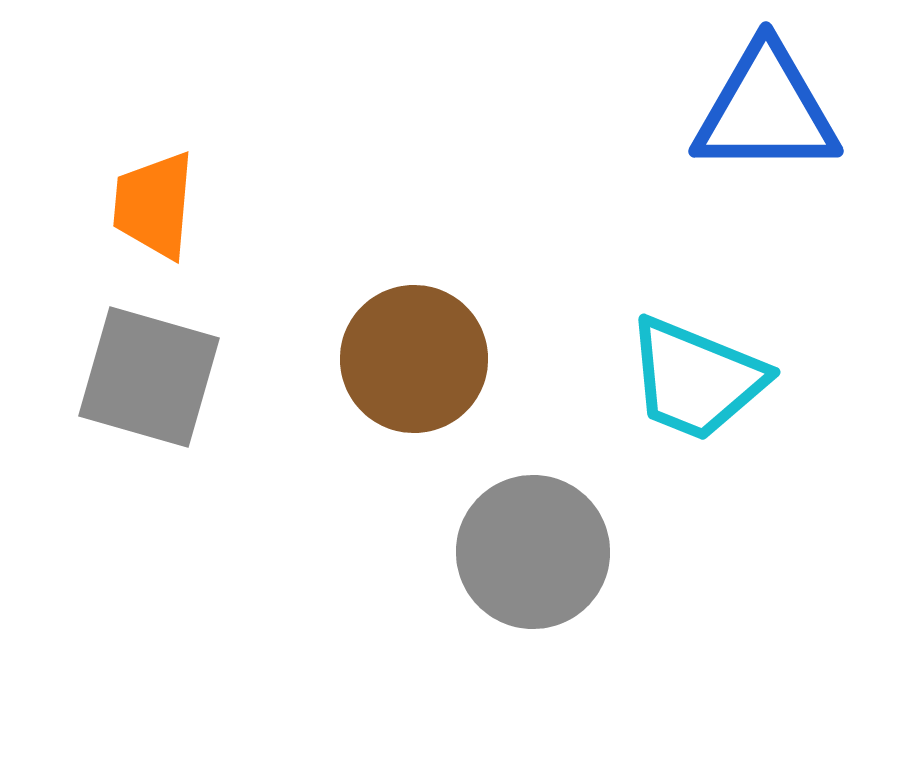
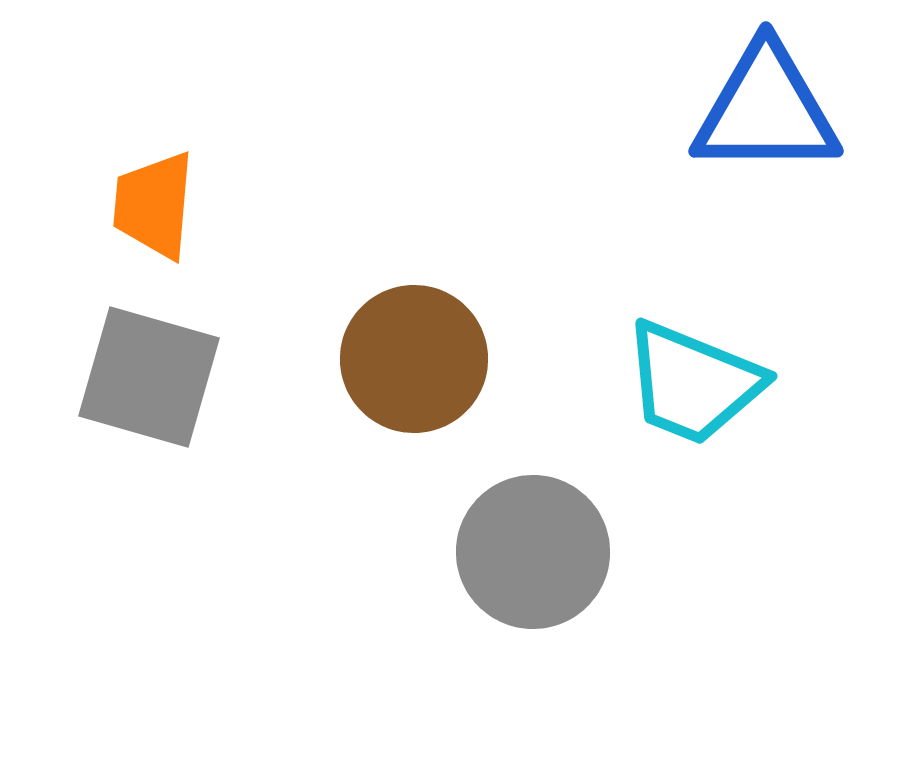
cyan trapezoid: moved 3 px left, 4 px down
